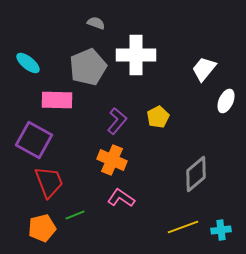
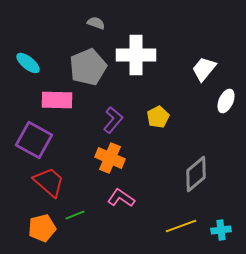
purple L-shape: moved 4 px left, 1 px up
orange cross: moved 2 px left, 2 px up
red trapezoid: rotated 28 degrees counterclockwise
yellow line: moved 2 px left, 1 px up
